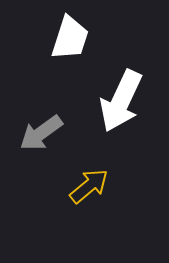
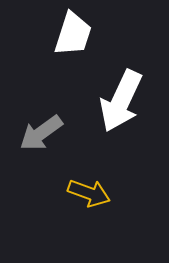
white trapezoid: moved 3 px right, 4 px up
yellow arrow: moved 7 px down; rotated 60 degrees clockwise
